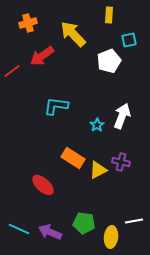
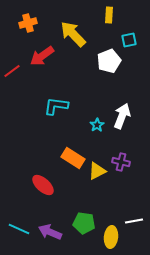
yellow triangle: moved 1 px left, 1 px down
